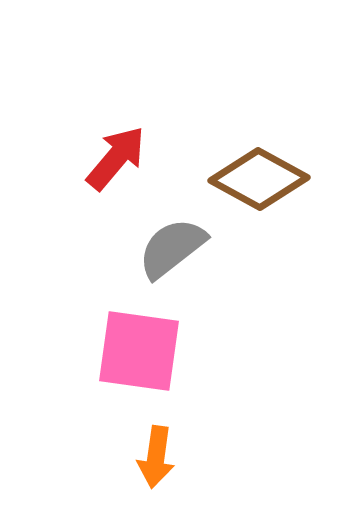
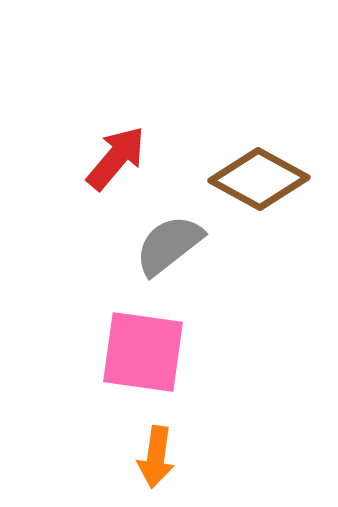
gray semicircle: moved 3 px left, 3 px up
pink square: moved 4 px right, 1 px down
